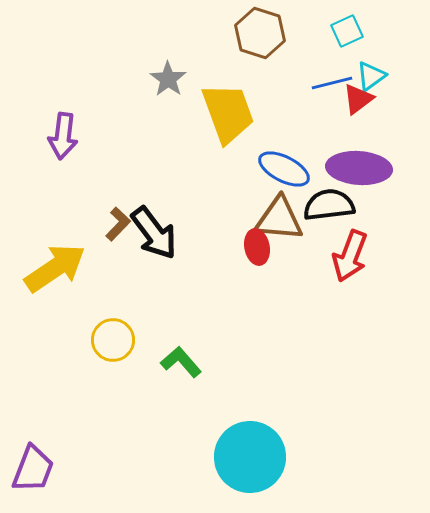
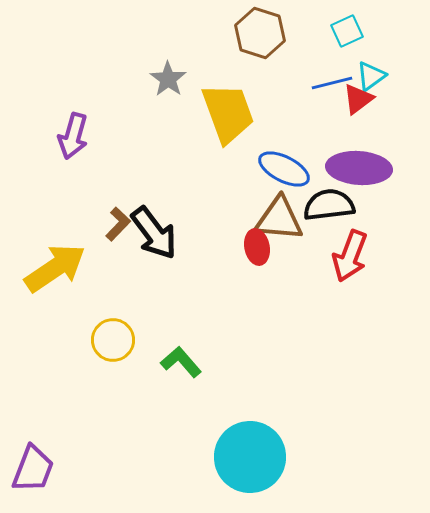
purple arrow: moved 10 px right; rotated 9 degrees clockwise
